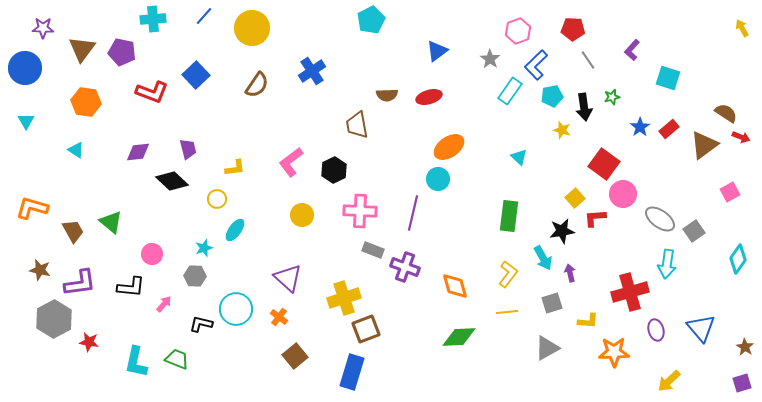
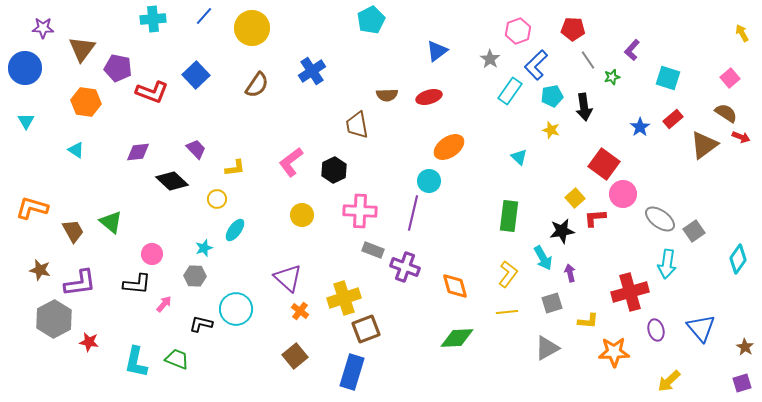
yellow arrow at (742, 28): moved 5 px down
purple pentagon at (122, 52): moved 4 px left, 16 px down
green star at (612, 97): moved 20 px up
red rectangle at (669, 129): moved 4 px right, 10 px up
yellow star at (562, 130): moved 11 px left
purple trapezoid at (188, 149): moved 8 px right; rotated 30 degrees counterclockwise
cyan circle at (438, 179): moved 9 px left, 2 px down
pink square at (730, 192): moved 114 px up; rotated 12 degrees counterclockwise
black L-shape at (131, 287): moved 6 px right, 3 px up
orange cross at (279, 317): moved 21 px right, 6 px up
green diamond at (459, 337): moved 2 px left, 1 px down
